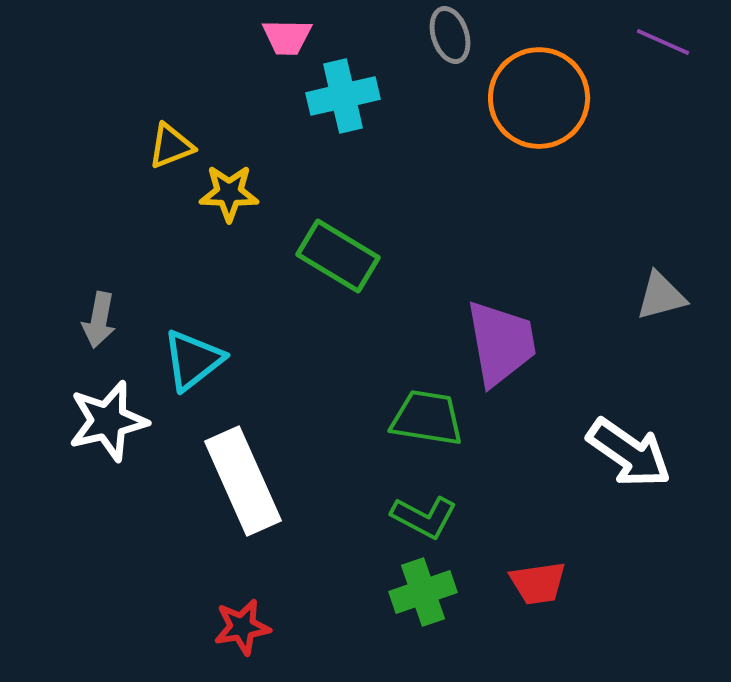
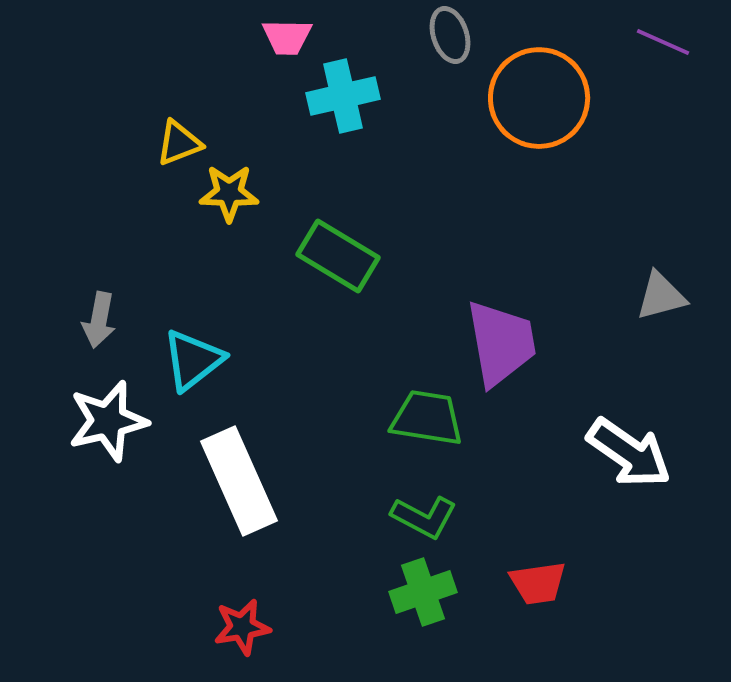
yellow triangle: moved 8 px right, 3 px up
white rectangle: moved 4 px left
